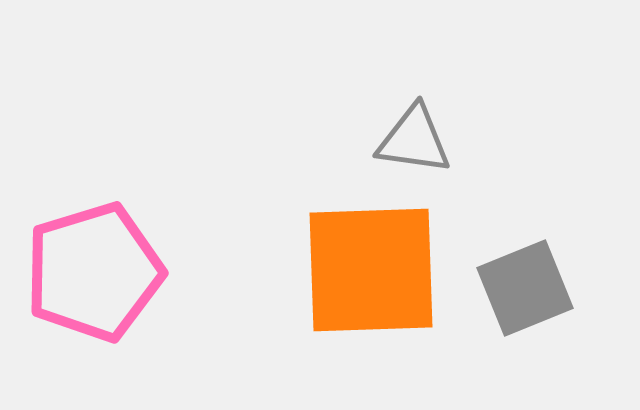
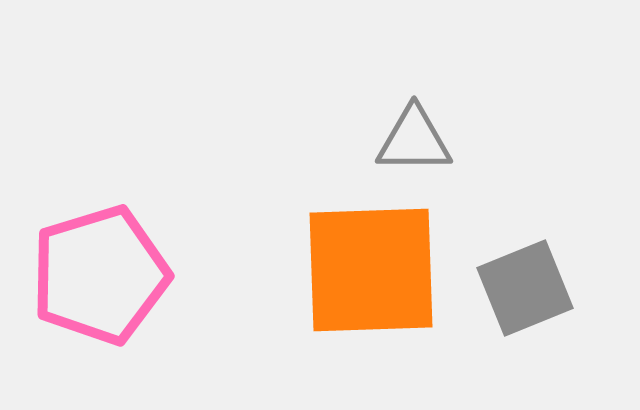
gray triangle: rotated 8 degrees counterclockwise
pink pentagon: moved 6 px right, 3 px down
